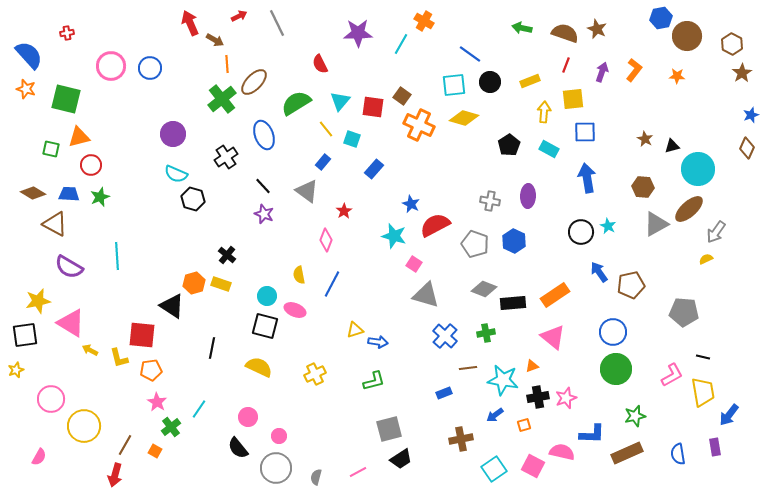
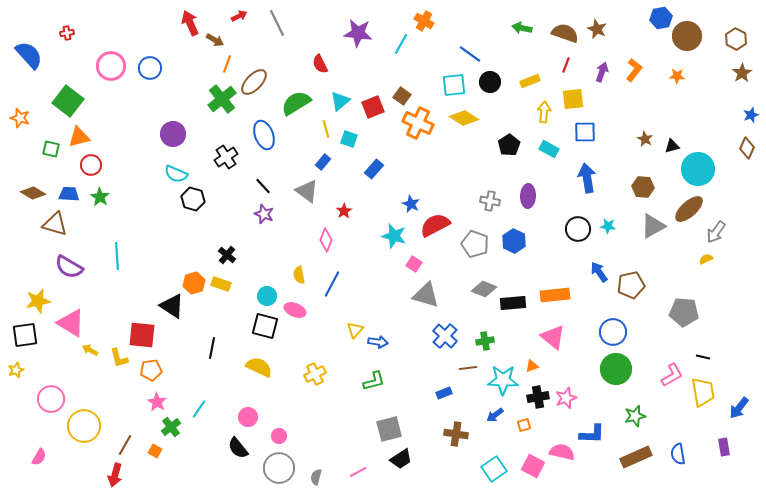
purple star at (358, 33): rotated 8 degrees clockwise
brown hexagon at (732, 44): moved 4 px right, 5 px up
orange line at (227, 64): rotated 24 degrees clockwise
orange star at (26, 89): moved 6 px left, 29 px down
green square at (66, 99): moved 2 px right, 2 px down; rotated 24 degrees clockwise
cyan triangle at (340, 101): rotated 10 degrees clockwise
red square at (373, 107): rotated 30 degrees counterclockwise
yellow diamond at (464, 118): rotated 16 degrees clockwise
orange cross at (419, 125): moved 1 px left, 2 px up
yellow line at (326, 129): rotated 24 degrees clockwise
cyan square at (352, 139): moved 3 px left
green star at (100, 197): rotated 18 degrees counterclockwise
brown triangle at (55, 224): rotated 12 degrees counterclockwise
gray triangle at (656, 224): moved 3 px left, 2 px down
cyan star at (608, 226): rotated 21 degrees counterclockwise
black circle at (581, 232): moved 3 px left, 3 px up
orange rectangle at (555, 295): rotated 28 degrees clockwise
yellow triangle at (355, 330): rotated 30 degrees counterclockwise
green cross at (486, 333): moved 1 px left, 8 px down
cyan star at (503, 380): rotated 8 degrees counterclockwise
blue arrow at (729, 415): moved 10 px right, 7 px up
brown cross at (461, 439): moved 5 px left, 5 px up; rotated 20 degrees clockwise
purple rectangle at (715, 447): moved 9 px right
brown rectangle at (627, 453): moved 9 px right, 4 px down
gray circle at (276, 468): moved 3 px right
